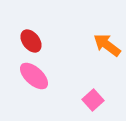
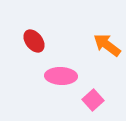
red ellipse: moved 3 px right
pink ellipse: moved 27 px right; rotated 40 degrees counterclockwise
